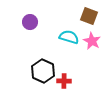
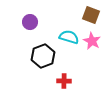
brown square: moved 2 px right, 1 px up
black hexagon: moved 15 px up; rotated 15 degrees clockwise
